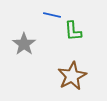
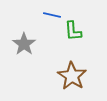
brown star: rotated 12 degrees counterclockwise
